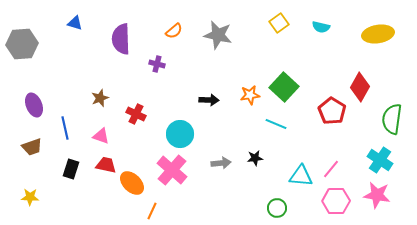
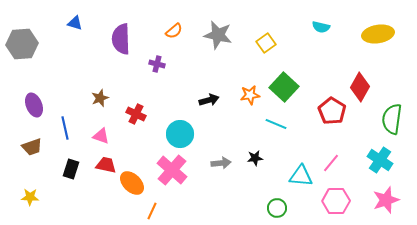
yellow square: moved 13 px left, 20 px down
black arrow: rotated 18 degrees counterclockwise
pink line: moved 6 px up
pink star: moved 9 px right, 5 px down; rotated 28 degrees counterclockwise
